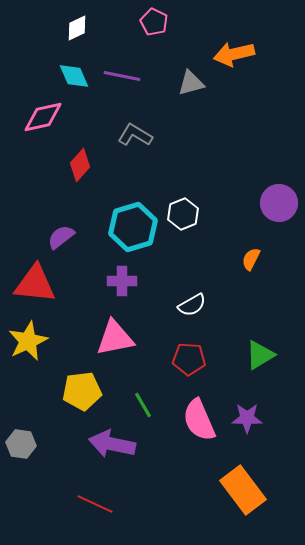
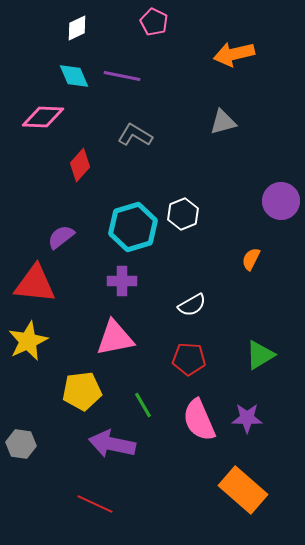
gray triangle: moved 32 px right, 39 px down
pink diamond: rotated 15 degrees clockwise
purple circle: moved 2 px right, 2 px up
orange rectangle: rotated 12 degrees counterclockwise
